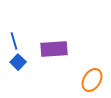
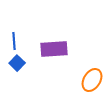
blue line: rotated 12 degrees clockwise
blue square: moved 1 px left, 1 px down
